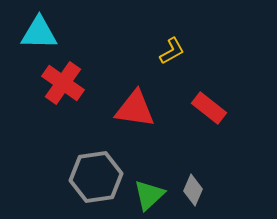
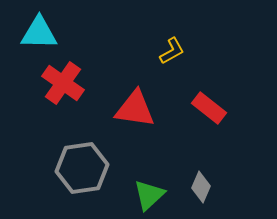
gray hexagon: moved 14 px left, 9 px up
gray diamond: moved 8 px right, 3 px up
